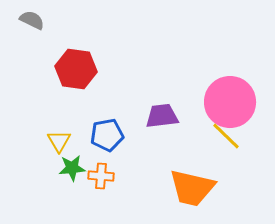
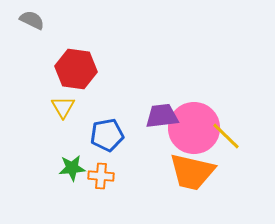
pink circle: moved 36 px left, 26 px down
yellow triangle: moved 4 px right, 34 px up
orange trapezoid: moved 16 px up
